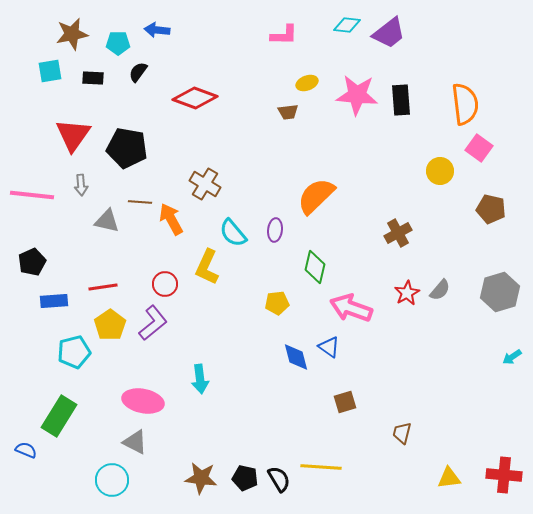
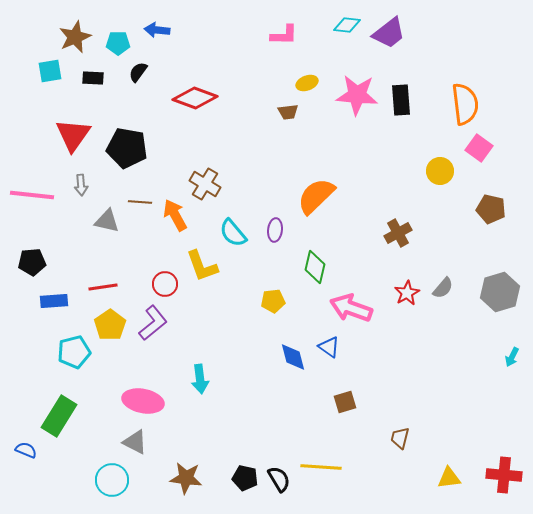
brown star at (72, 34): moved 3 px right, 3 px down; rotated 12 degrees counterclockwise
orange arrow at (171, 219): moved 4 px right, 4 px up
black pentagon at (32, 262): rotated 20 degrees clockwise
yellow L-shape at (207, 267): moved 5 px left, 1 px up; rotated 45 degrees counterclockwise
gray semicircle at (440, 290): moved 3 px right, 2 px up
yellow pentagon at (277, 303): moved 4 px left, 2 px up
blue diamond at (296, 357): moved 3 px left
cyan arrow at (512, 357): rotated 30 degrees counterclockwise
brown trapezoid at (402, 433): moved 2 px left, 5 px down
brown star at (201, 478): moved 15 px left
